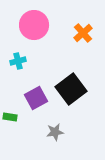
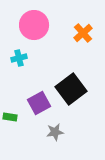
cyan cross: moved 1 px right, 3 px up
purple square: moved 3 px right, 5 px down
